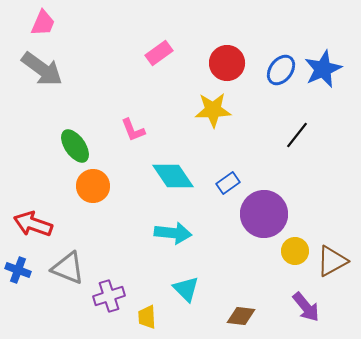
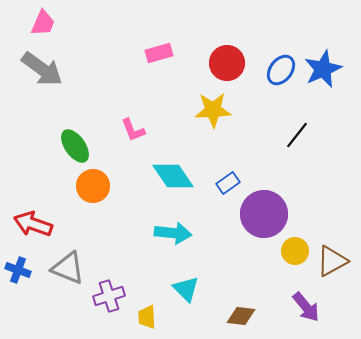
pink rectangle: rotated 20 degrees clockwise
